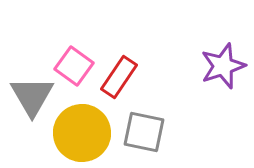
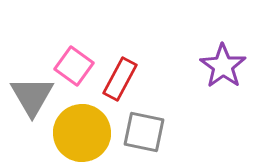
purple star: rotated 18 degrees counterclockwise
red rectangle: moved 1 px right, 2 px down; rotated 6 degrees counterclockwise
